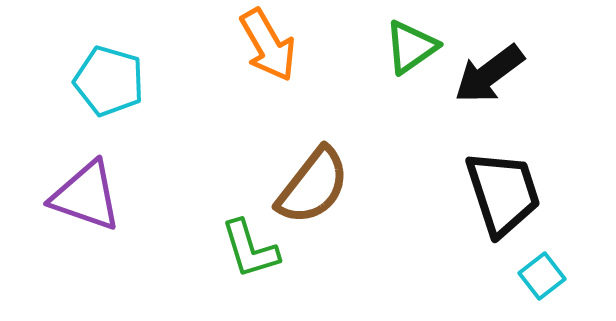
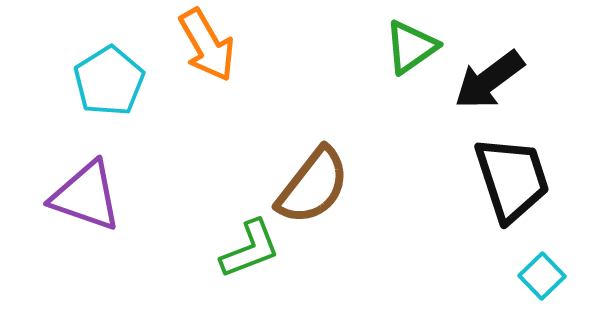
orange arrow: moved 61 px left
black arrow: moved 6 px down
cyan pentagon: rotated 24 degrees clockwise
black trapezoid: moved 9 px right, 14 px up
green L-shape: rotated 94 degrees counterclockwise
cyan square: rotated 6 degrees counterclockwise
